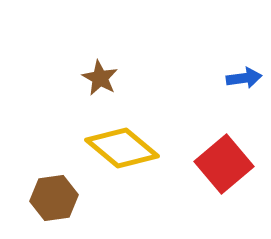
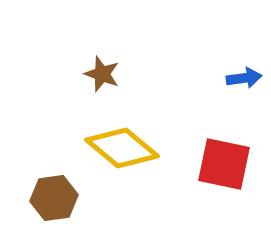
brown star: moved 2 px right, 4 px up; rotated 9 degrees counterclockwise
red square: rotated 38 degrees counterclockwise
